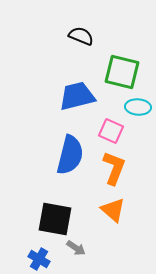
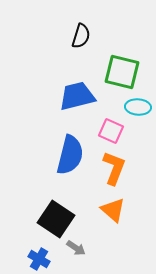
black semicircle: rotated 85 degrees clockwise
black square: moved 1 px right; rotated 24 degrees clockwise
